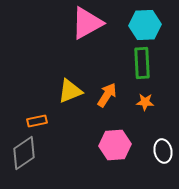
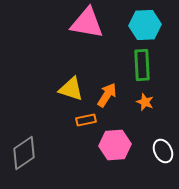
pink triangle: rotated 39 degrees clockwise
green rectangle: moved 2 px down
yellow triangle: moved 1 px right, 2 px up; rotated 40 degrees clockwise
orange star: rotated 18 degrees clockwise
orange rectangle: moved 49 px right, 1 px up
white ellipse: rotated 15 degrees counterclockwise
